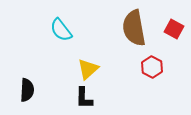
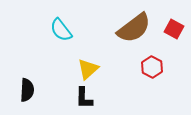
brown semicircle: rotated 117 degrees counterclockwise
